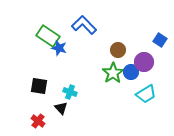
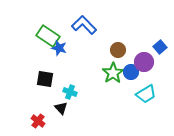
blue square: moved 7 px down; rotated 16 degrees clockwise
black square: moved 6 px right, 7 px up
